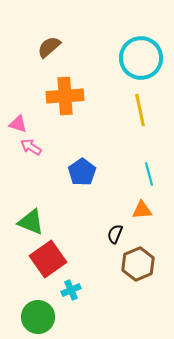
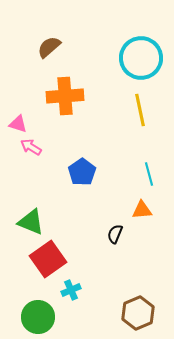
brown hexagon: moved 49 px down
